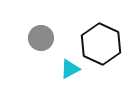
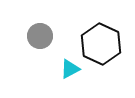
gray circle: moved 1 px left, 2 px up
